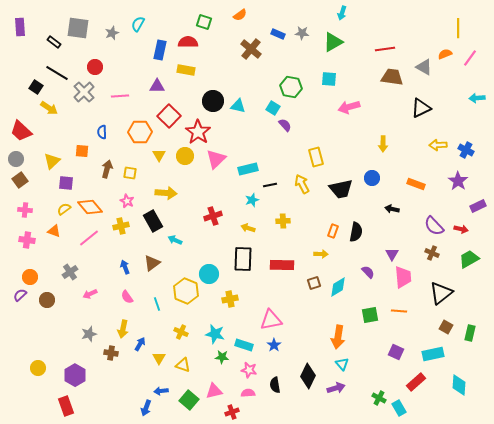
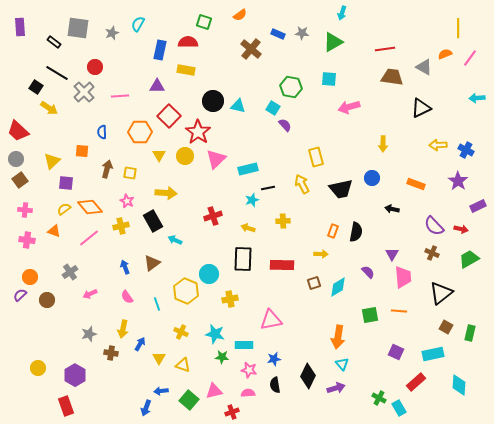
red trapezoid at (21, 131): moved 3 px left
black line at (270, 185): moved 2 px left, 3 px down
cyan rectangle at (244, 345): rotated 18 degrees counterclockwise
blue star at (274, 345): moved 14 px down; rotated 24 degrees clockwise
